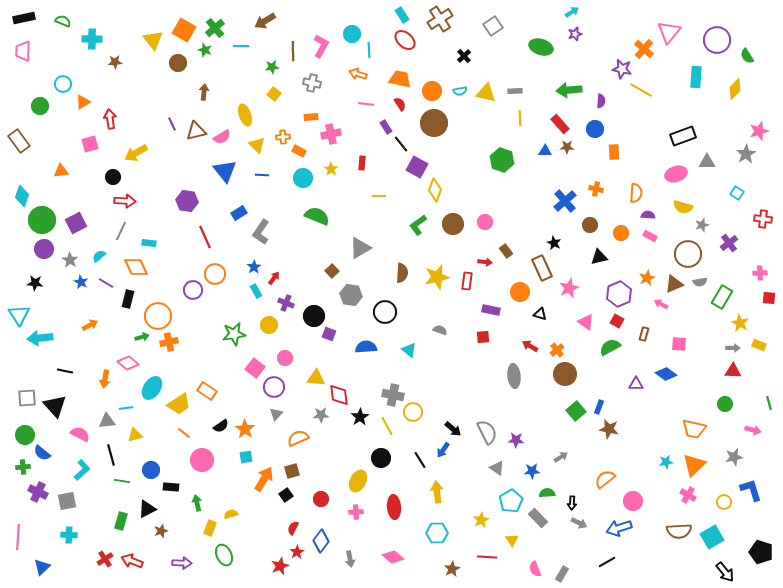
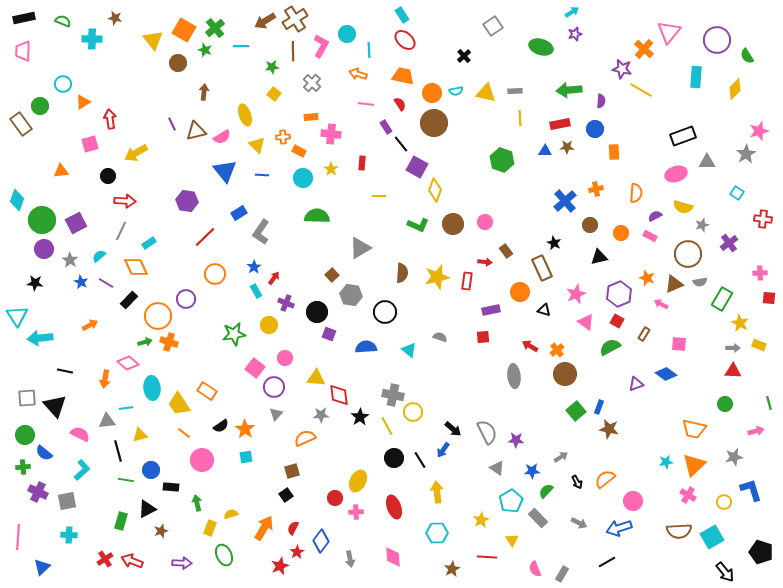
brown cross at (440, 19): moved 145 px left
cyan circle at (352, 34): moved 5 px left
brown star at (115, 62): moved 44 px up; rotated 16 degrees clockwise
orange trapezoid at (400, 79): moved 3 px right, 3 px up
gray cross at (312, 83): rotated 30 degrees clockwise
orange circle at (432, 91): moved 2 px down
cyan semicircle at (460, 91): moved 4 px left
red rectangle at (560, 124): rotated 60 degrees counterclockwise
pink cross at (331, 134): rotated 18 degrees clockwise
brown rectangle at (19, 141): moved 2 px right, 17 px up
black circle at (113, 177): moved 5 px left, 1 px up
orange cross at (596, 189): rotated 24 degrees counterclockwise
cyan diamond at (22, 196): moved 5 px left, 4 px down
purple semicircle at (648, 215): moved 7 px right, 1 px down; rotated 32 degrees counterclockwise
green semicircle at (317, 216): rotated 20 degrees counterclockwise
green L-shape at (418, 225): rotated 120 degrees counterclockwise
red line at (205, 237): rotated 70 degrees clockwise
cyan rectangle at (149, 243): rotated 40 degrees counterclockwise
brown square at (332, 271): moved 4 px down
orange star at (647, 278): rotated 28 degrees counterclockwise
pink star at (569, 288): moved 7 px right, 6 px down
purple circle at (193, 290): moved 7 px left, 9 px down
green rectangle at (722, 297): moved 2 px down
black rectangle at (128, 299): moved 1 px right, 1 px down; rotated 30 degrees clockwise
purple rectangle at (491, 310): rotated 24 degrees counterclockwise
black triangle at (540, 314): moved 4 px right, 4 px up
cyan triangle at (19, 315): moved 2 px left, 1 px down
black circle at (314, 316): moved 3 px right, 4 px up
gray semicircle at (440, 330): moved 7 px down
brown rectangle at (644, 334): rotated 16 degrees clockwise
green arrow at (142, 337): moved 3 px right, 5 px down
orange cross at (169, 342): rotated 30 degrees clockwise
purple triangle at (636, 384): rotated 21 degrees counterclockwise
cyan ellipse at (152, 388): rotated 40 degrees counterclockwise
yellow trapezoid at (179, 404): rotated 90 degrees clockwise
pink arrow at (753, 430): moved 3 px right, 1 px down; rotated 28 degrees counterclockwise
yellow triangle at (135, 435): moved 5 px right
orange semicircle at (298, 438): moved 7 px right
blue semicircle at (42, 453): moved 2 px right
black line at (111, 455): moved 7 px right, 4 px up
black circle at (381, 458): moved 13 px right
orange arrow at (264, 479): moved 49 px down
green line at (122, 481): moved 4 px right, 1 px up
green semicircle at (547, 493): moved 1 px left, 2 px up; rotated 42 degrees counterclockwise
red circle at (321, 499): moved 14 px right, 1 px up
black arrow at (572, 503): moved 5 px right, 21 px up; rotated 32 degrees counterclockwise
red ellipse at (394, 507): rotated 15 degrees counterclockwise
pink diamond at (393, 557): rotated 45 degrees clockwise
